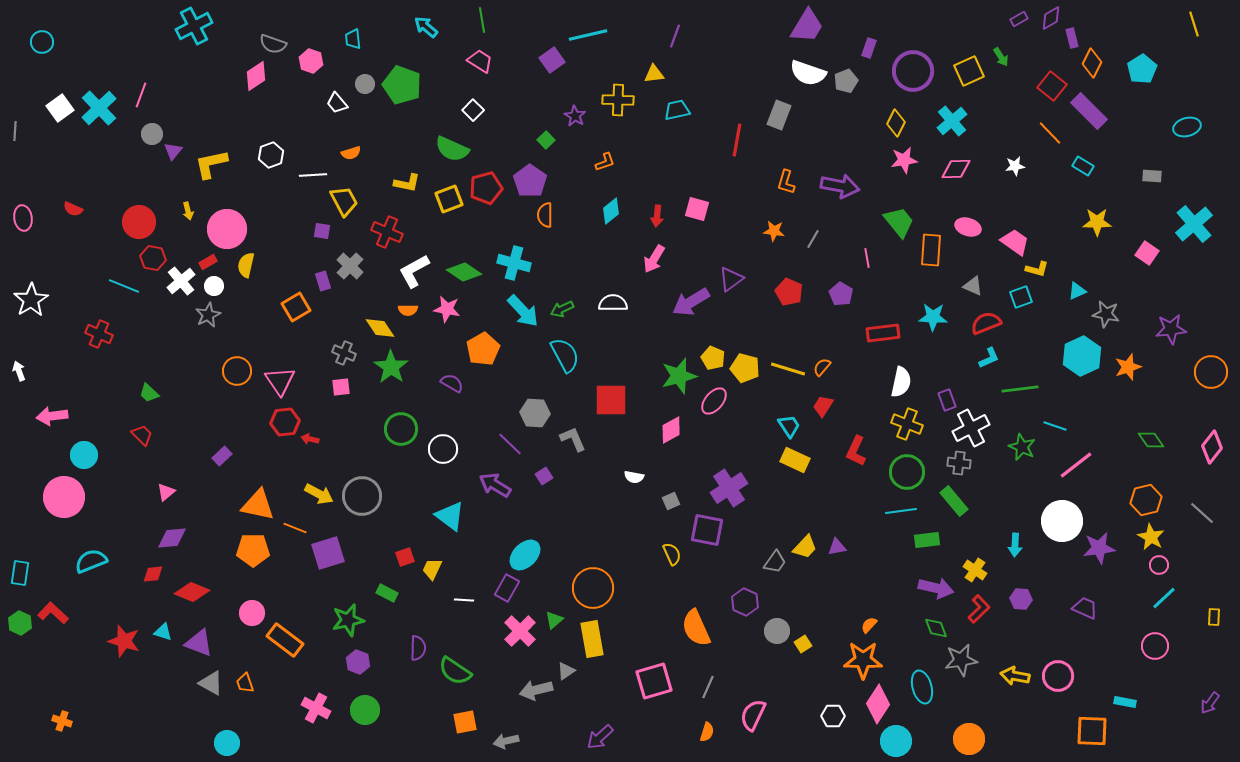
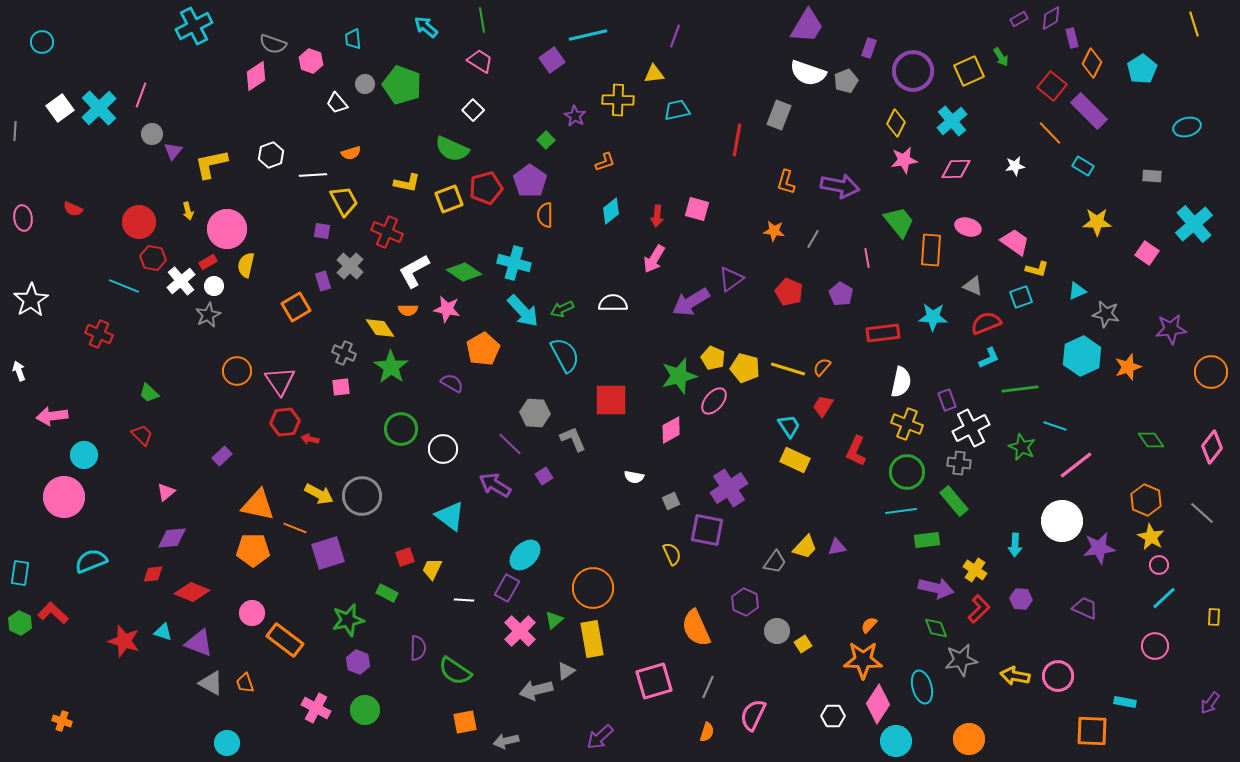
orange hexagon at (1146, 500): rotated 24 degrees counterclockwise
